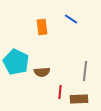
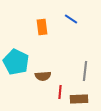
brown semicircle: moved 1 px right, 4 px down
